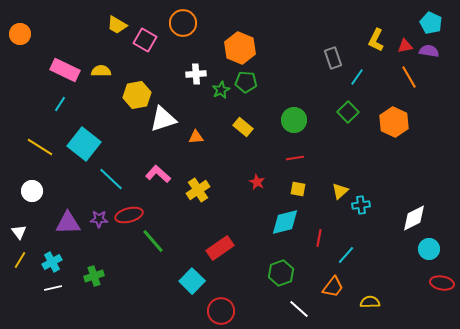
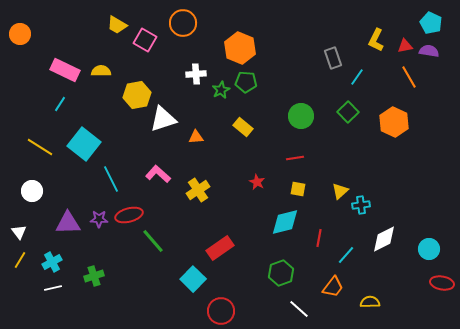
green circle at (294, 120): moved 7 px right, 4 px up
cyan line at (111, 179): rotated 20 degrees clockwise
white diamond at (414, 218): moved 30 px left, 21 px down
cyan square at (192, 281): moved 1 px right, 2 px up
